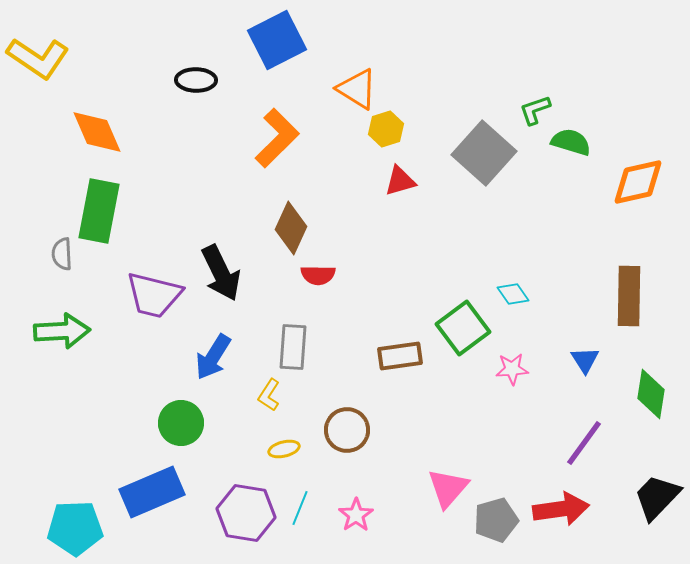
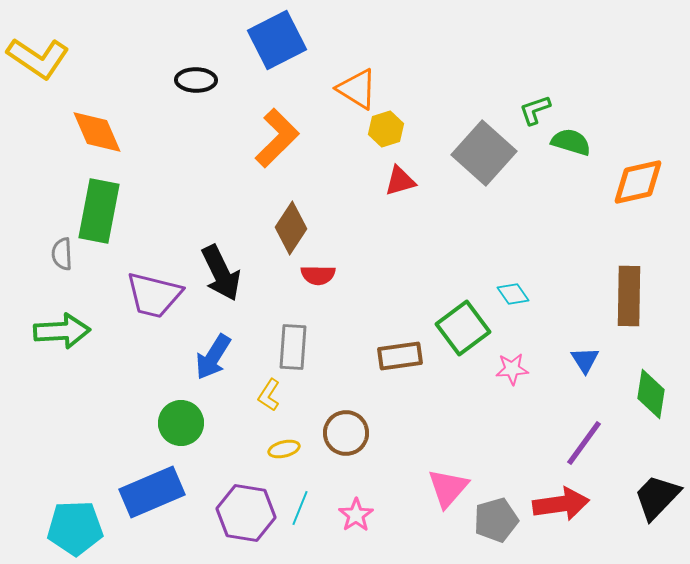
brown diamond at (291, 228): rotated 9 degrees clockwise
brown circle at (347, 430): moved 1 px left, 3 px down
red arrow at (561, 509): moved 5 px up
